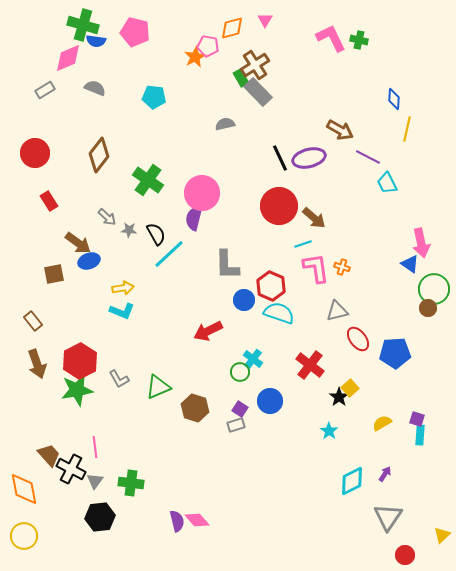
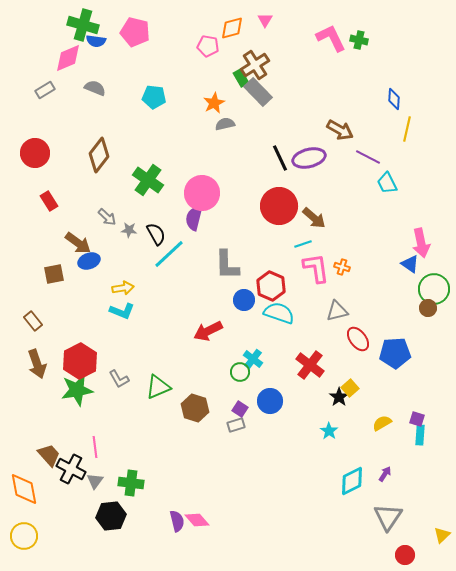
orange star at (195, 57): moved 19 px right, 46 px down
black hexagon at (100, 517): moved 11 px right, 1 px up
